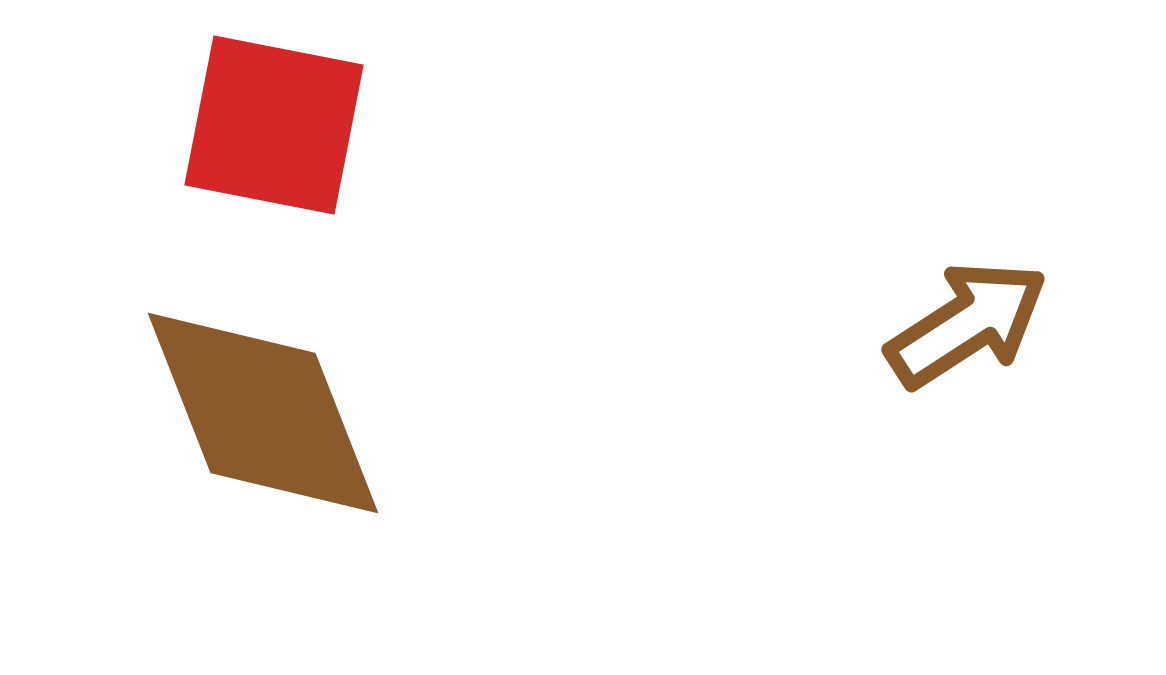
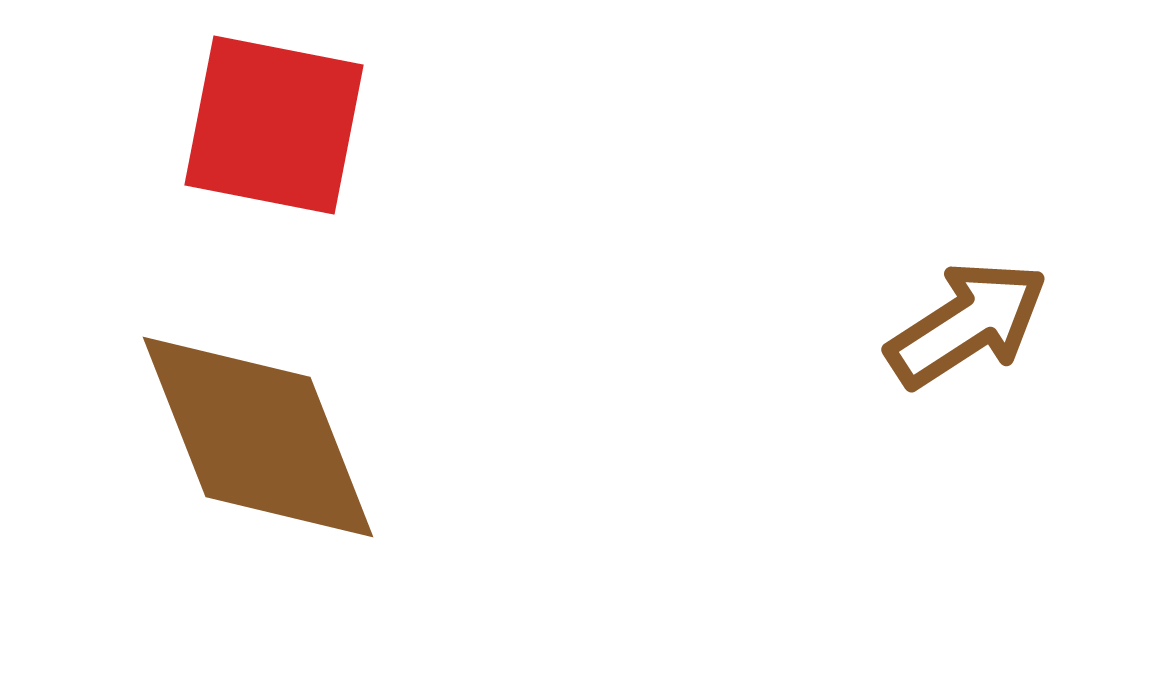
brown diamond: moved 5 px left, 24 px down
